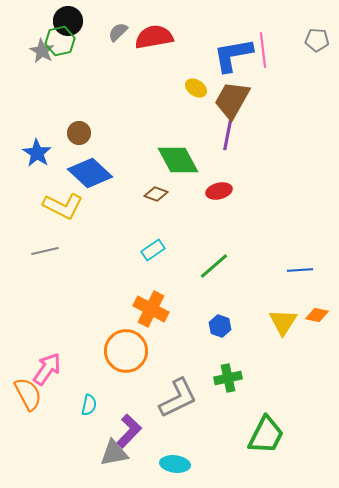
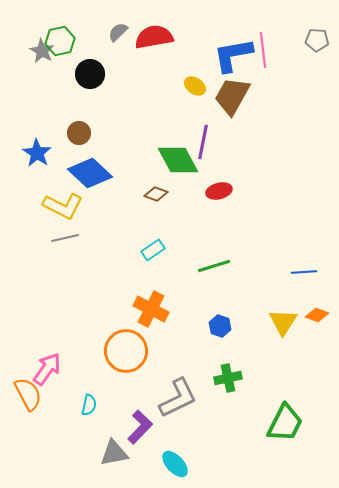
black circle: moved 22 px right, 53 px down
yellow ellipse: moved 1 px left, 2 px up
brown trapezoid: moved 4 px up
purple line: moved 25 px left, 9 px down
gray line: moved 20 px right, 13 px up
green line: rotated 24 degrees clockwise
blue line: moved 4 px right, 2 px down
orange diamond: rotated 10 degrees clockwise
purple L-shape: moved 11 px right, 4 px up
green trapezoid: moved 19 px right, 12 px up
cyan ellipse: rotated 40 degrees clockwise
